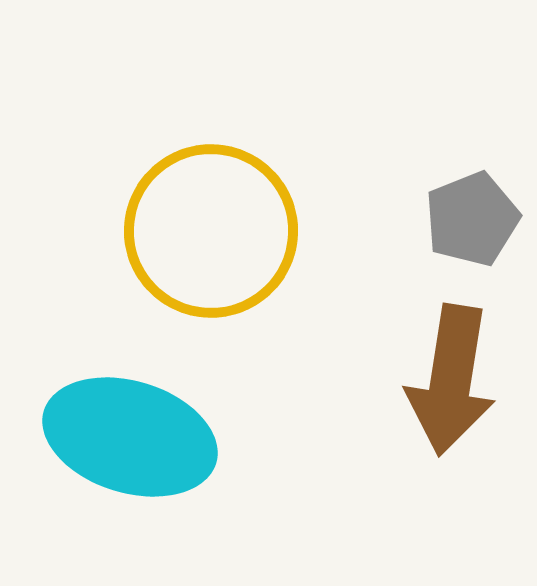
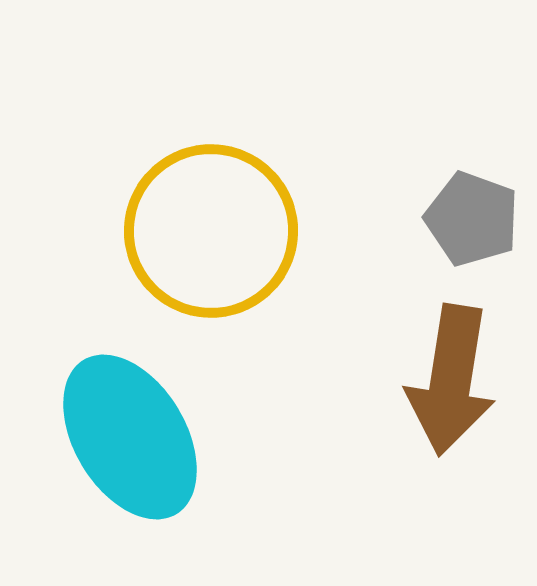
gray pentagon: rotated 30 degrees counterclockwise
cyan ellipse: rotated 42 degrees clockwise
